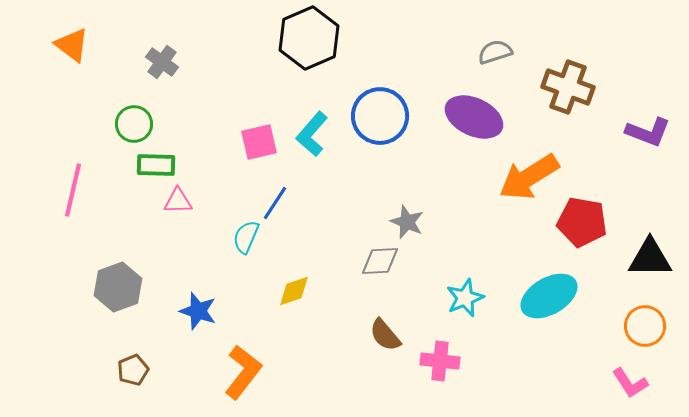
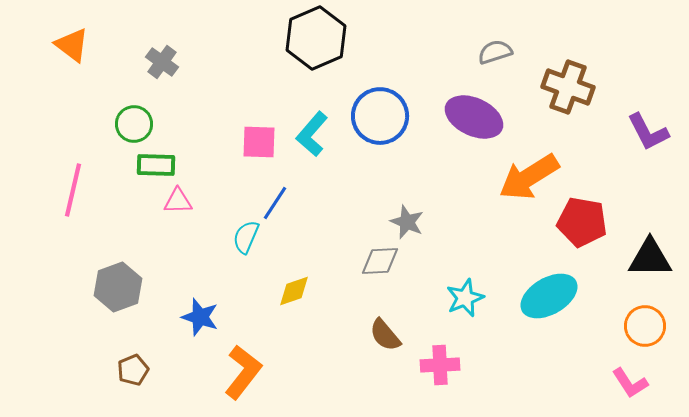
black hexagon: moved 7 px right
purple L-shape: rotated 42 degrees clockwise
pink square: rotated 15 degrees clockwise
blue star: moved 2 px right, 6 px down
pink cross: moved 4 px down; rotated 9 degrees counterclockwise
